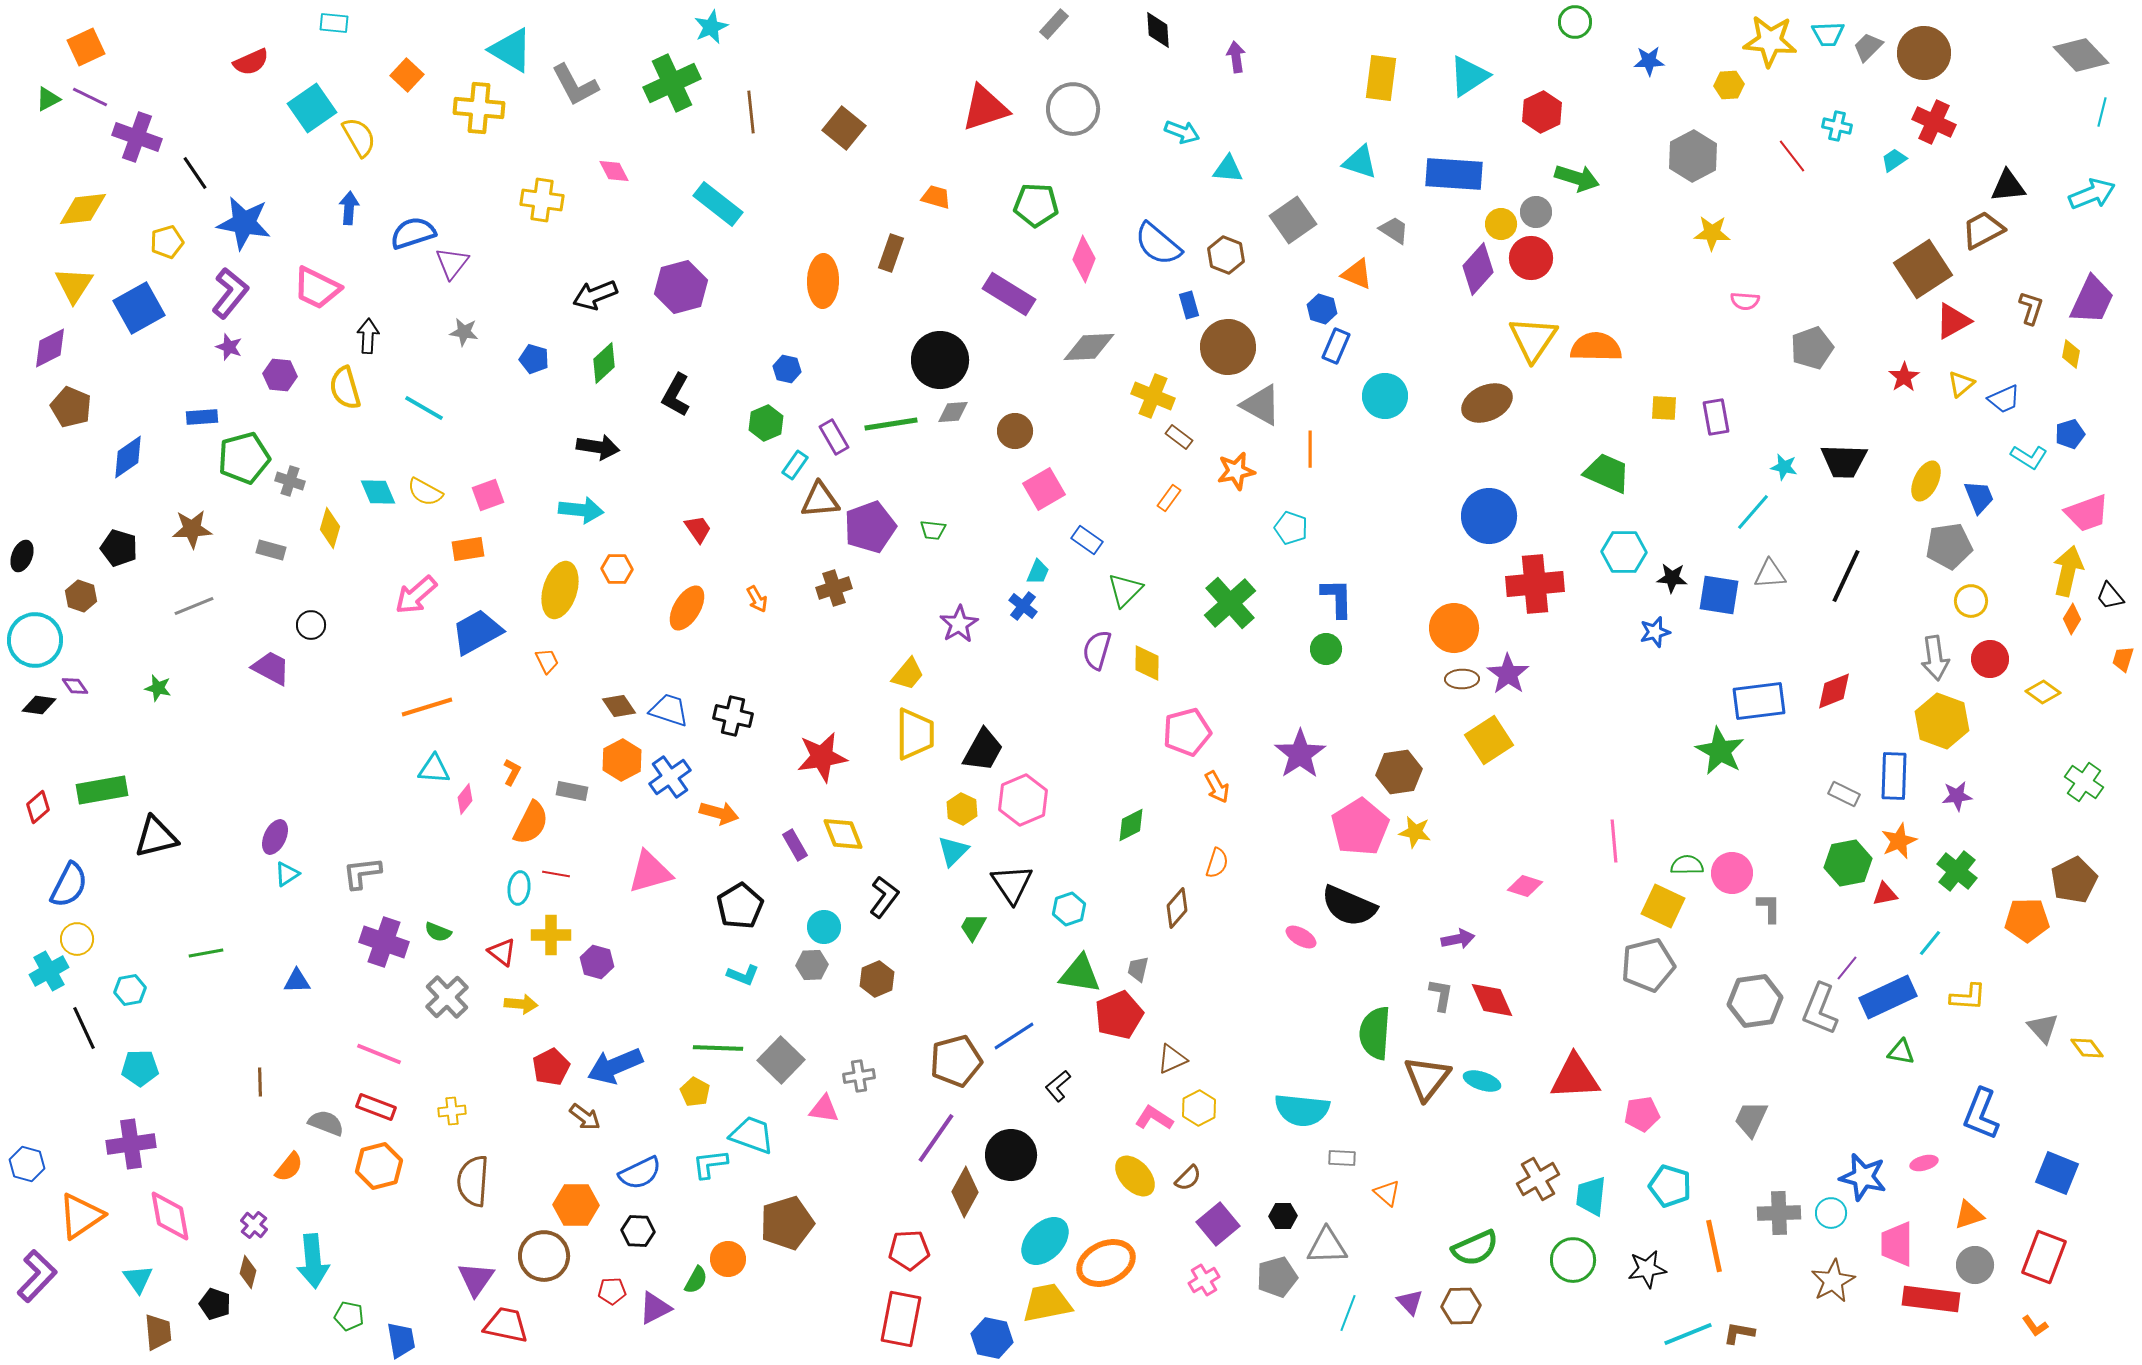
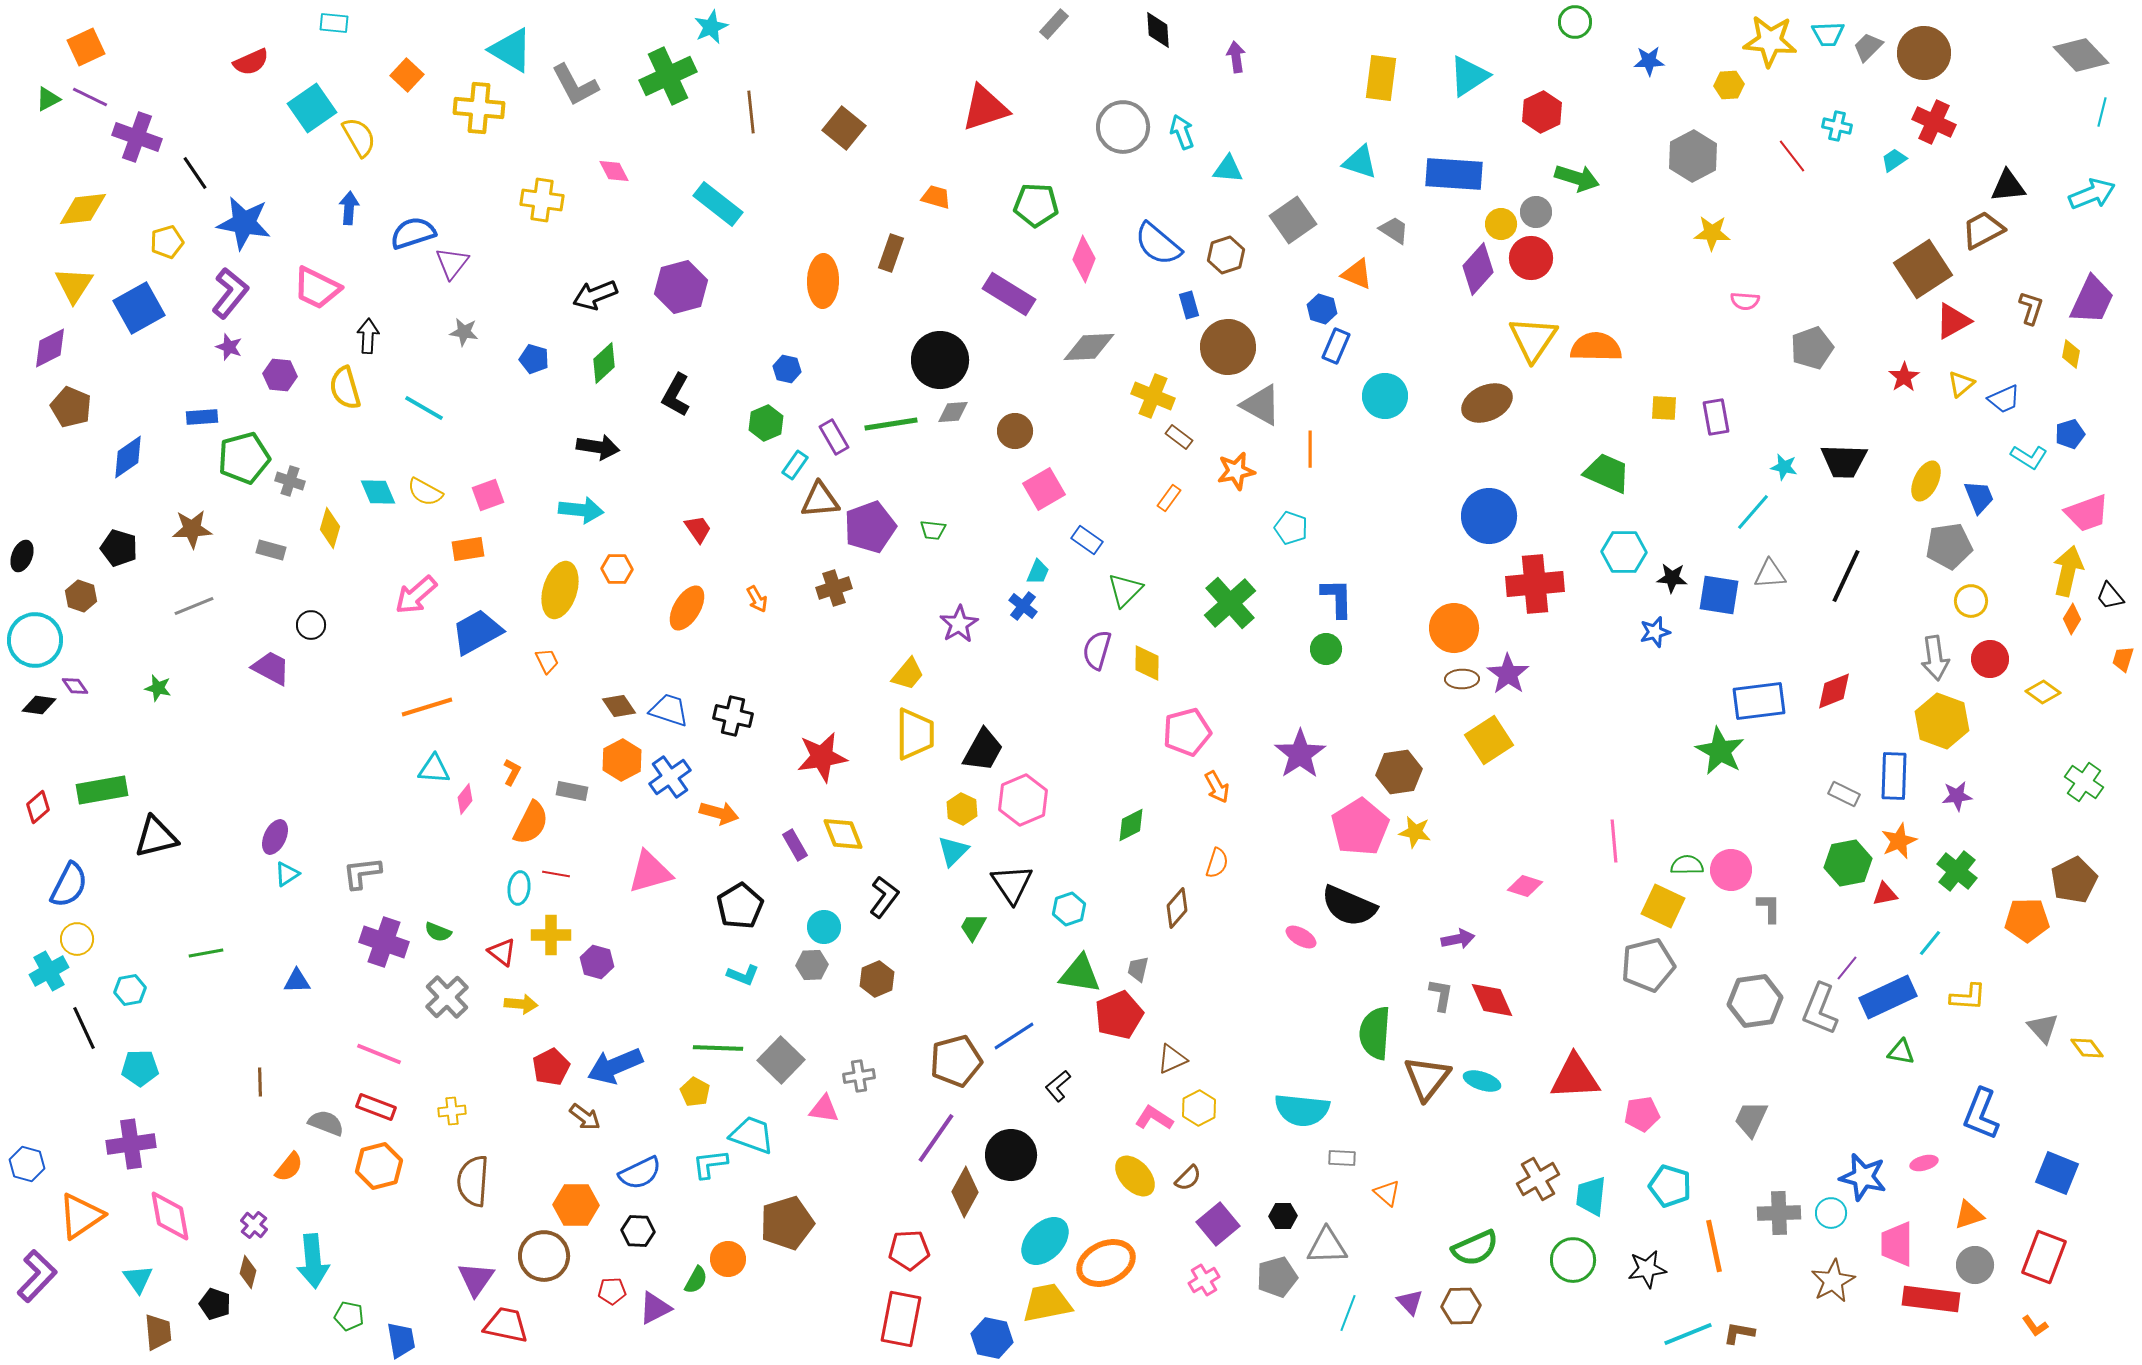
green cross at (672, 83): moved 4 px left, 7 px up
gray circle at (1073, 109): moved 50 px right, 18 px down
cyan arrow at (1182, 132): rotated 132 degrees counterclockwise
brown hexagon at (1226, 255): rotated 21 degrees clockwise
pink circle at (1732, 873): moved 1 px left, 3 px up
